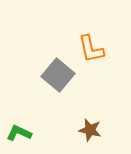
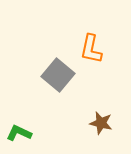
orange L-shape: rotated 24 degrees clockwise
brown star: moved 11 px right, 7 px up
